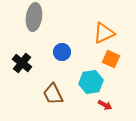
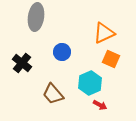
gray ellipse: moved 2 px right
cyan hexagon: moved 1 px left, 1 px down; rotated 15 degrees counterclockwise
brown trapezoid: rotated 15 degrees counterclockwise
red arrow: moved 5 px left
